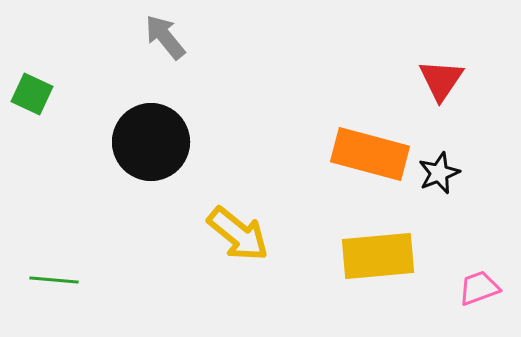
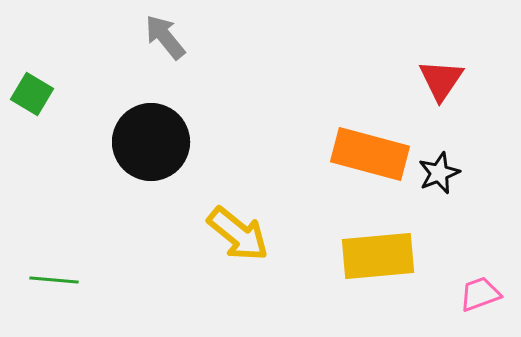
green square: rotated 6 degrees clockwise
pink trapezoid: moved 1 px right, 6 px down
